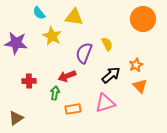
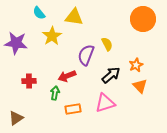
yellow star: rotated 12 degrees clockwise
purple semicircle: moved 2 px right, 2 px down
